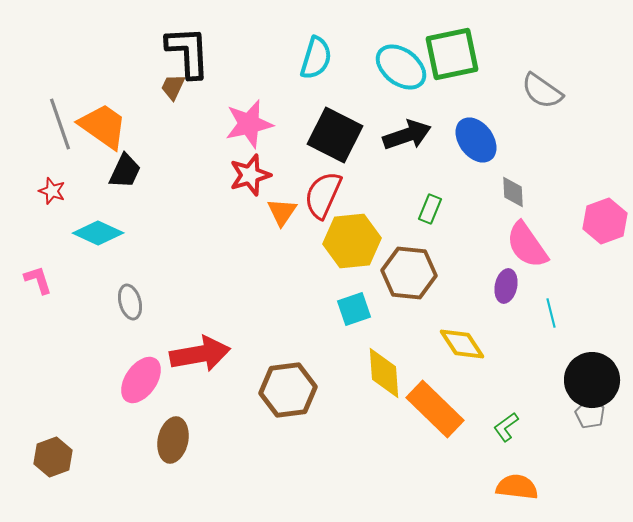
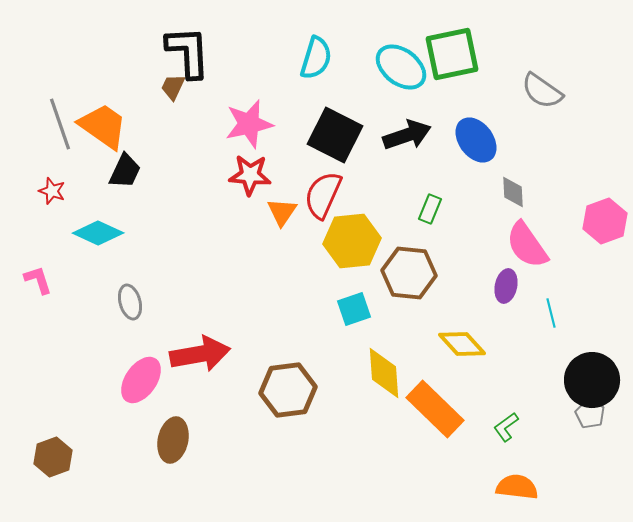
red star at (250, 175): rotated 21 degrees clockwise
yellow diamond at (462, 344): rotated 9 degrees counterclockwise
